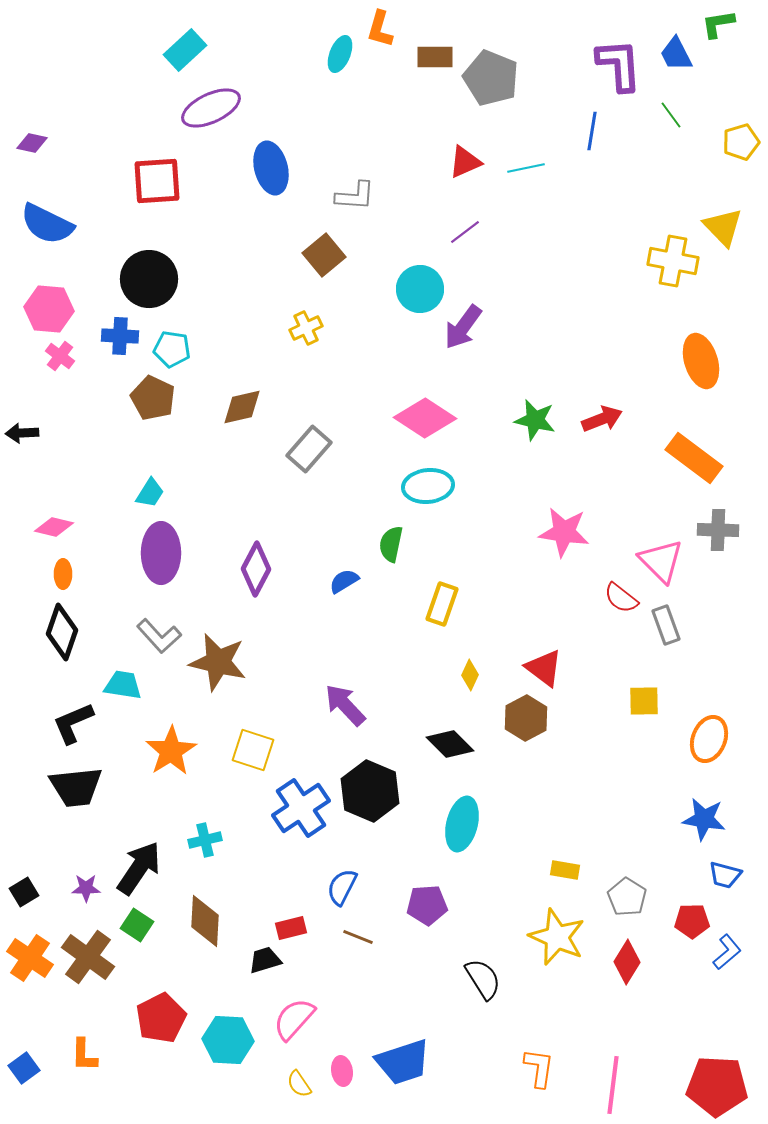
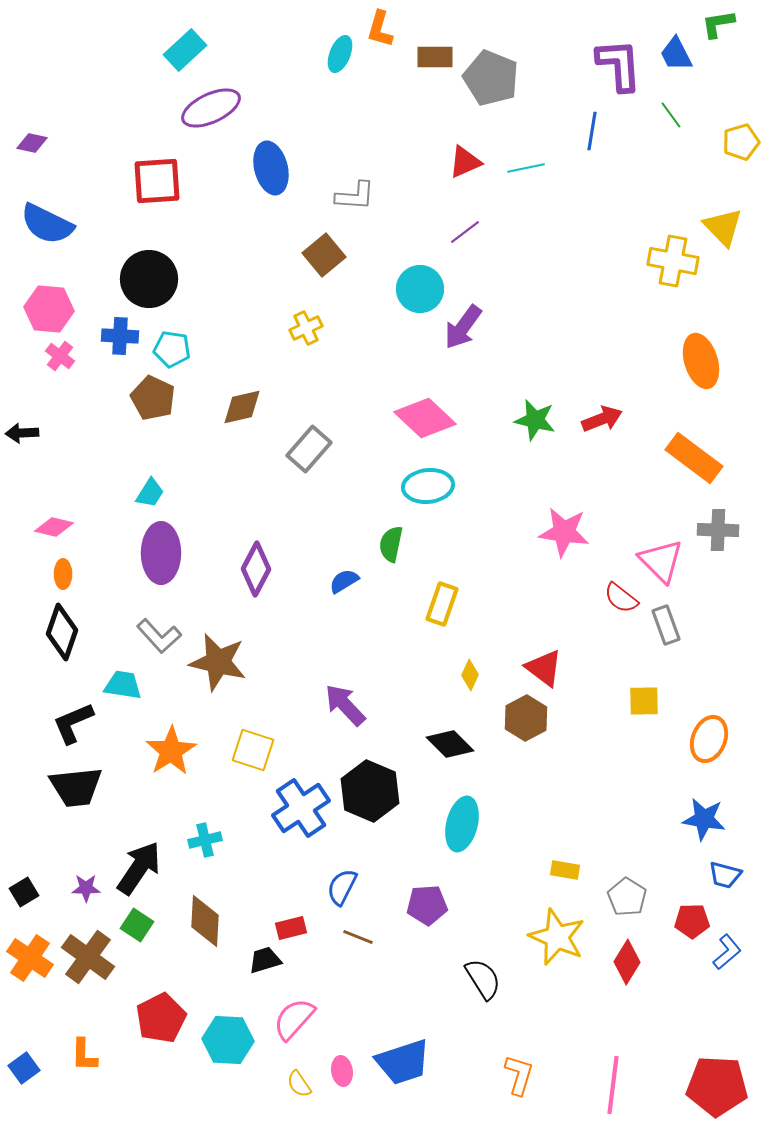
pink diamond at (425, 418): rotated 10 degrees clockwise
orange L-shape at (539, 1068): moved 20 px left, 7 px down; rotated 9 degrees clockwise
